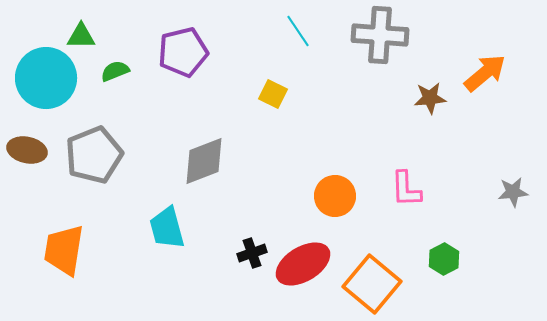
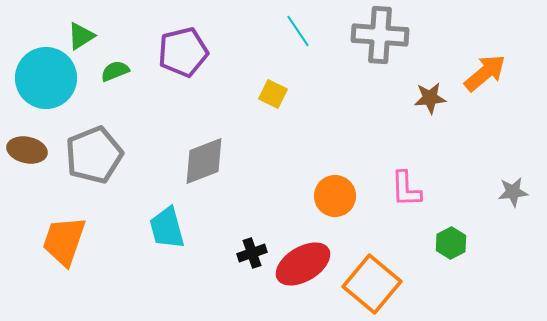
green triangle: rotated 32 degrees counterclockwise
orange trapezoid: moved 9 px up; rotated 10 degrees clockwise
green hexagon: moved 7 px right, 16 px up
